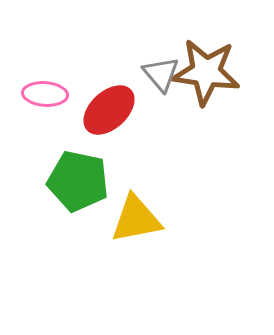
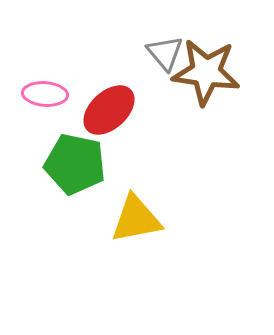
gray triangle: moved 4 px right, 21 px up
green pentagon: moved 3 px left, 17 px up
